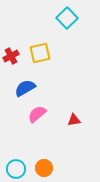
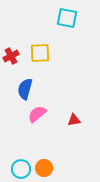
cyan square: rotated 35 degrees counterclockwise
yellow square: rotated 10 degrees clockwise
blue semicircle: moved 1 px down; rotated 45 degrees counterclockwise
cyan circle: moved 5 px right
